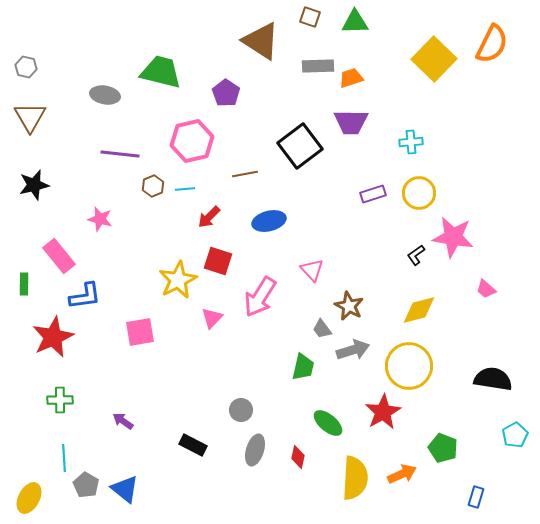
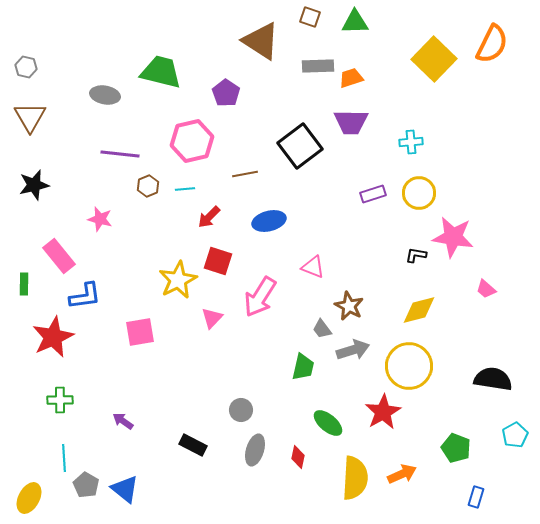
brown hexagon at (153, 186): moved 5 px left
black L-shape at (416, 255): rotated 45 degrees clockwise
pink triangle at (312, 270): moved 1 px right, 3 px up; rotated 25 degrees counterclockwise
green pentagon at (443, 448): moved 13 px right
